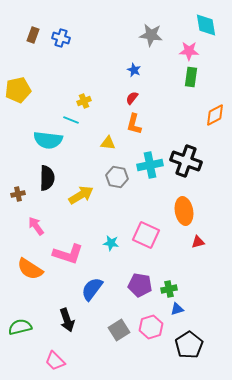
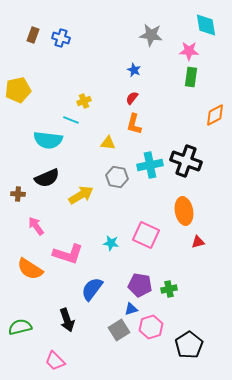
black semicircle: rotated 65 degrees clockwise
brown cross: rotated 16 degrees clockwise
blue triangle: moved 46 px left
